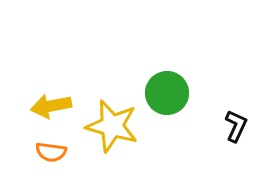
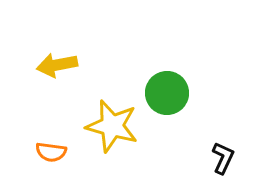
yellow arrow: moved 6 px right, 41 px up
black L-shape: moved 13 px left, 32 px down
